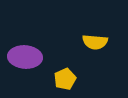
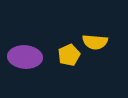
yellow pentagon: moved 4 px right, 24 px up
